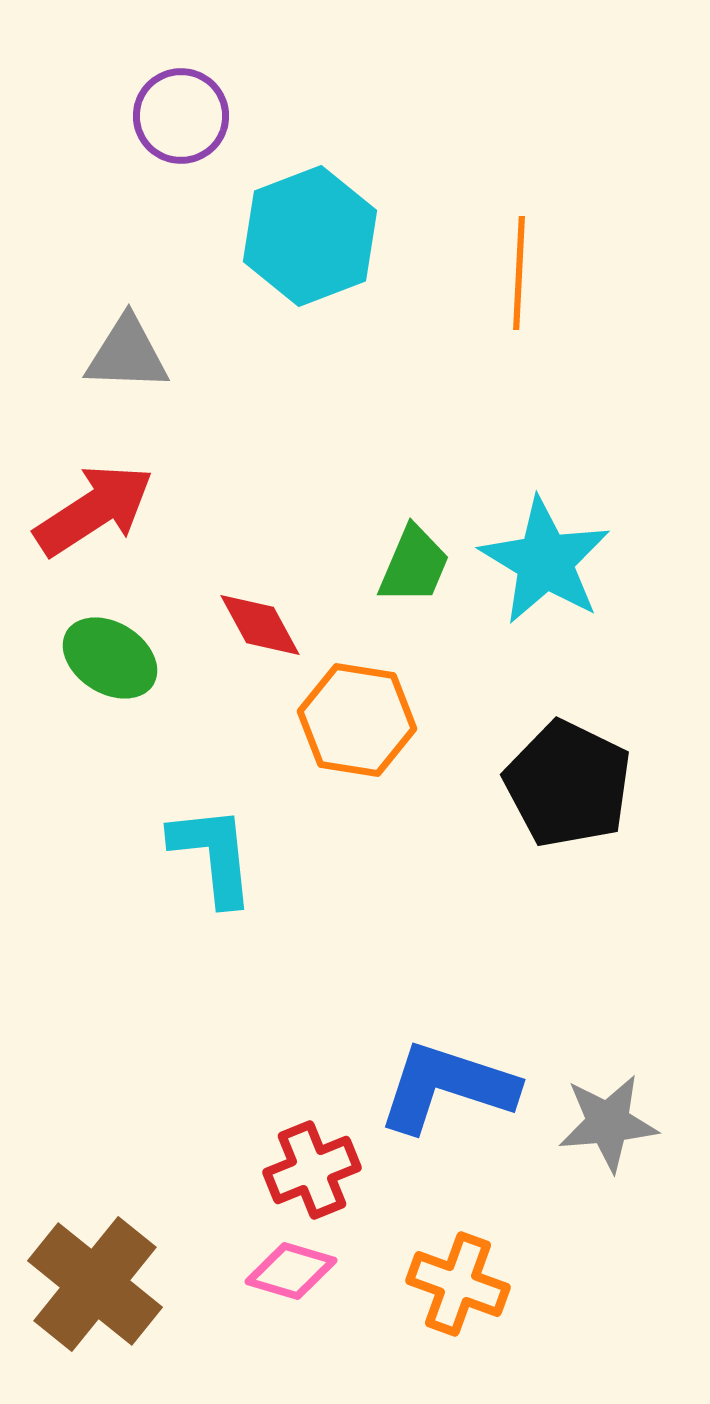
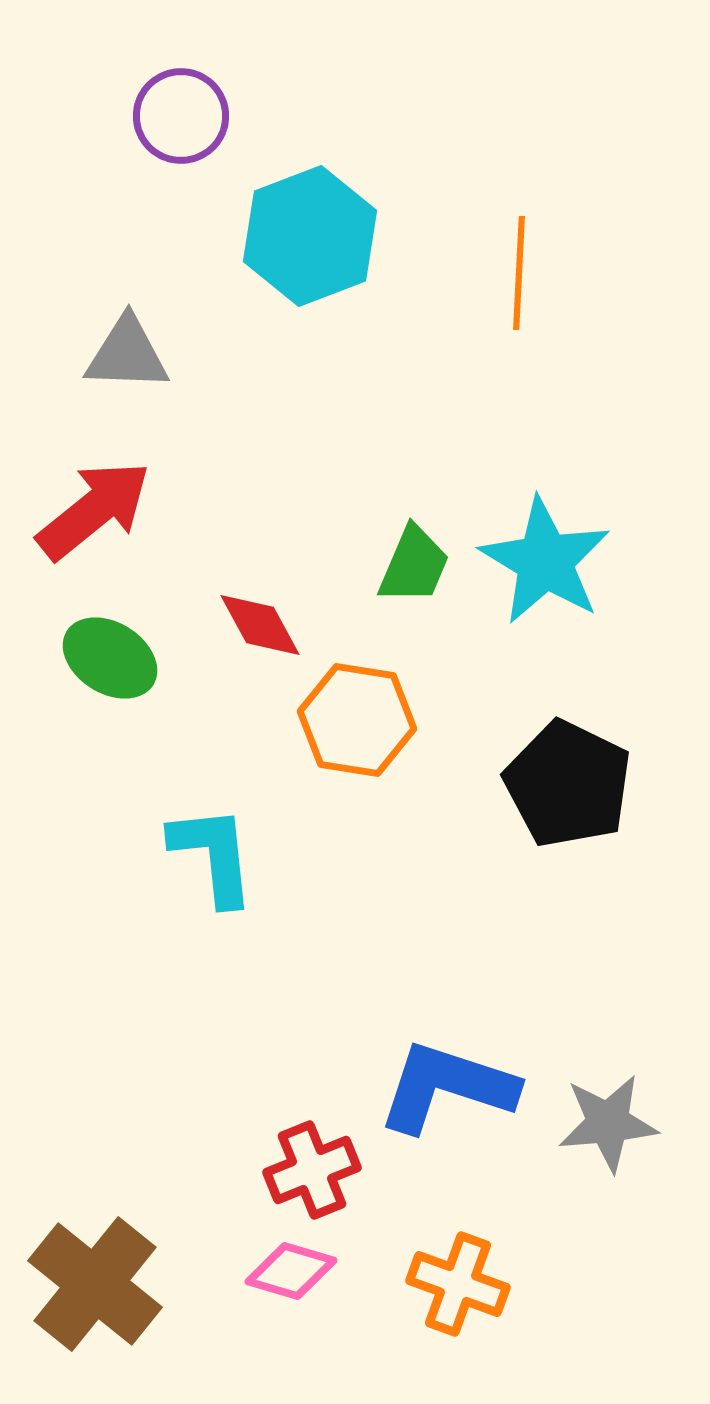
red arrow: rotated 6 degrees counterclockwise
